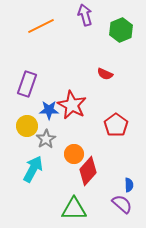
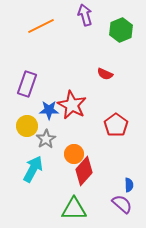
red diamond: moved 4 px left
